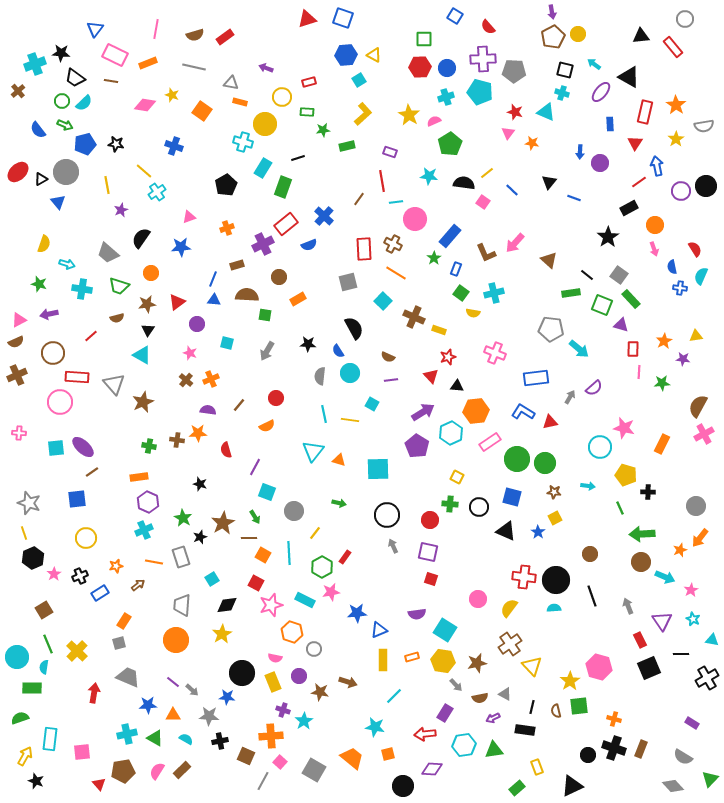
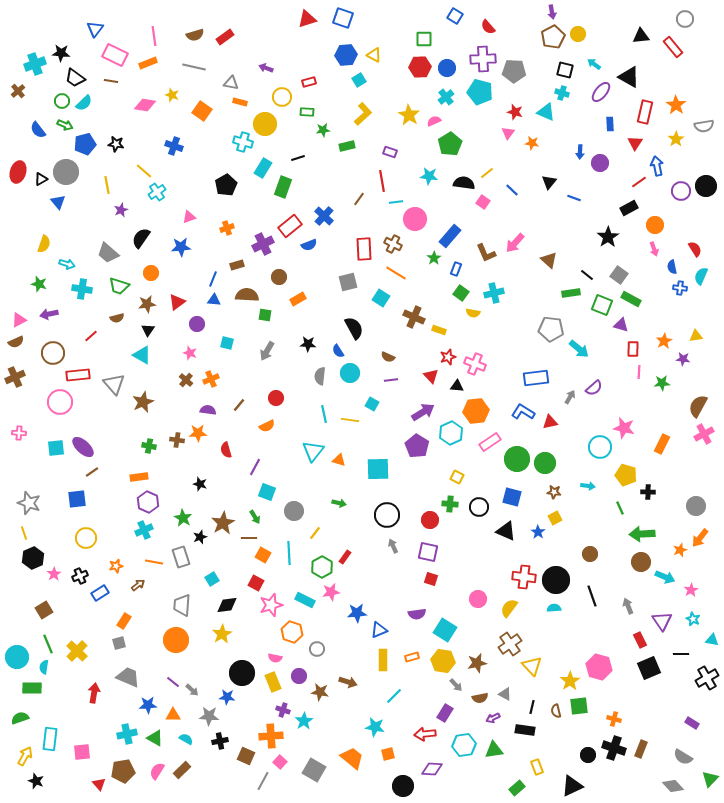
pink line at (156, 29): moved 2 px left, 7 px down; rotated 18 degrees counterclockwise
cyan cross at (446, 97): rotated 21 degrees counterclockwise
red ellipse at (18, 172): rotated 30 degrees counterclockwise
red rectangle at (286, 224): moved 4 px right, 2 px down
green rectangle at (631, 299): rotated 18 degrees counterclockwise
cyan square at (383, 301): moved 2 px left, 3 px up; rotated 12 degrees counterclockwise
pink cross at (495, 353): moved 20 px left, 11 px down
brown cross at (17, 375): moved 2 px left, 2 px down
red rectangle at (77, 377): moved 1 px right, 2 px up; rotated 10 degrees counterclockwise
gray circle at (314, 649): moved 3 px right
